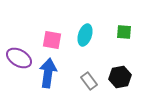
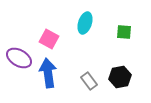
cyan ellipse: moved 12 px up
pink square: moved 3 px left, 1 px up; rotated 18 degrees clockwise
blue arrow: rotated 16 degrees counterclockwise
